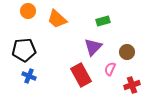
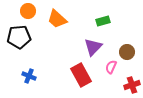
black pentagon: moved 5 px left, 13 px up
pink semicircle: moved 1 px right, 2 px up
